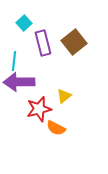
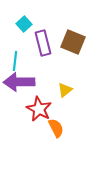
cyan square: moved 1 px down
brown square: moved 1 px left; rotated 30 degrees counterclockwise
cyan line: moved 1 px right
yellow triangle: moved 1 px right, 6 px up
red star: rotated 30 degrees counterclockwise
orange semicircle: rotated 144 degrees counterclockwise
